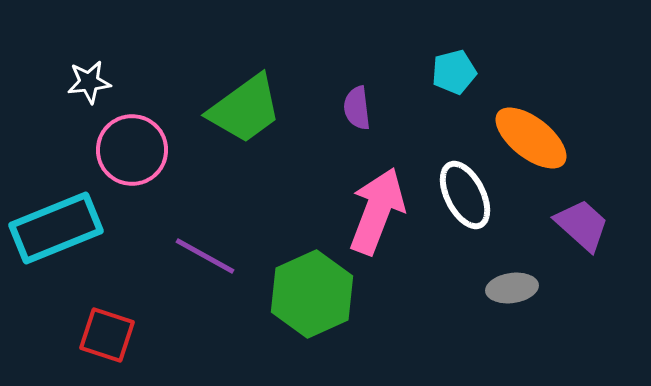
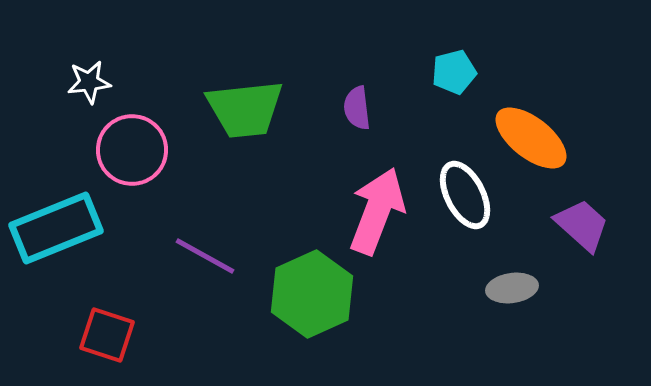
green trapezoid: rotated 30 degrees clockwise
